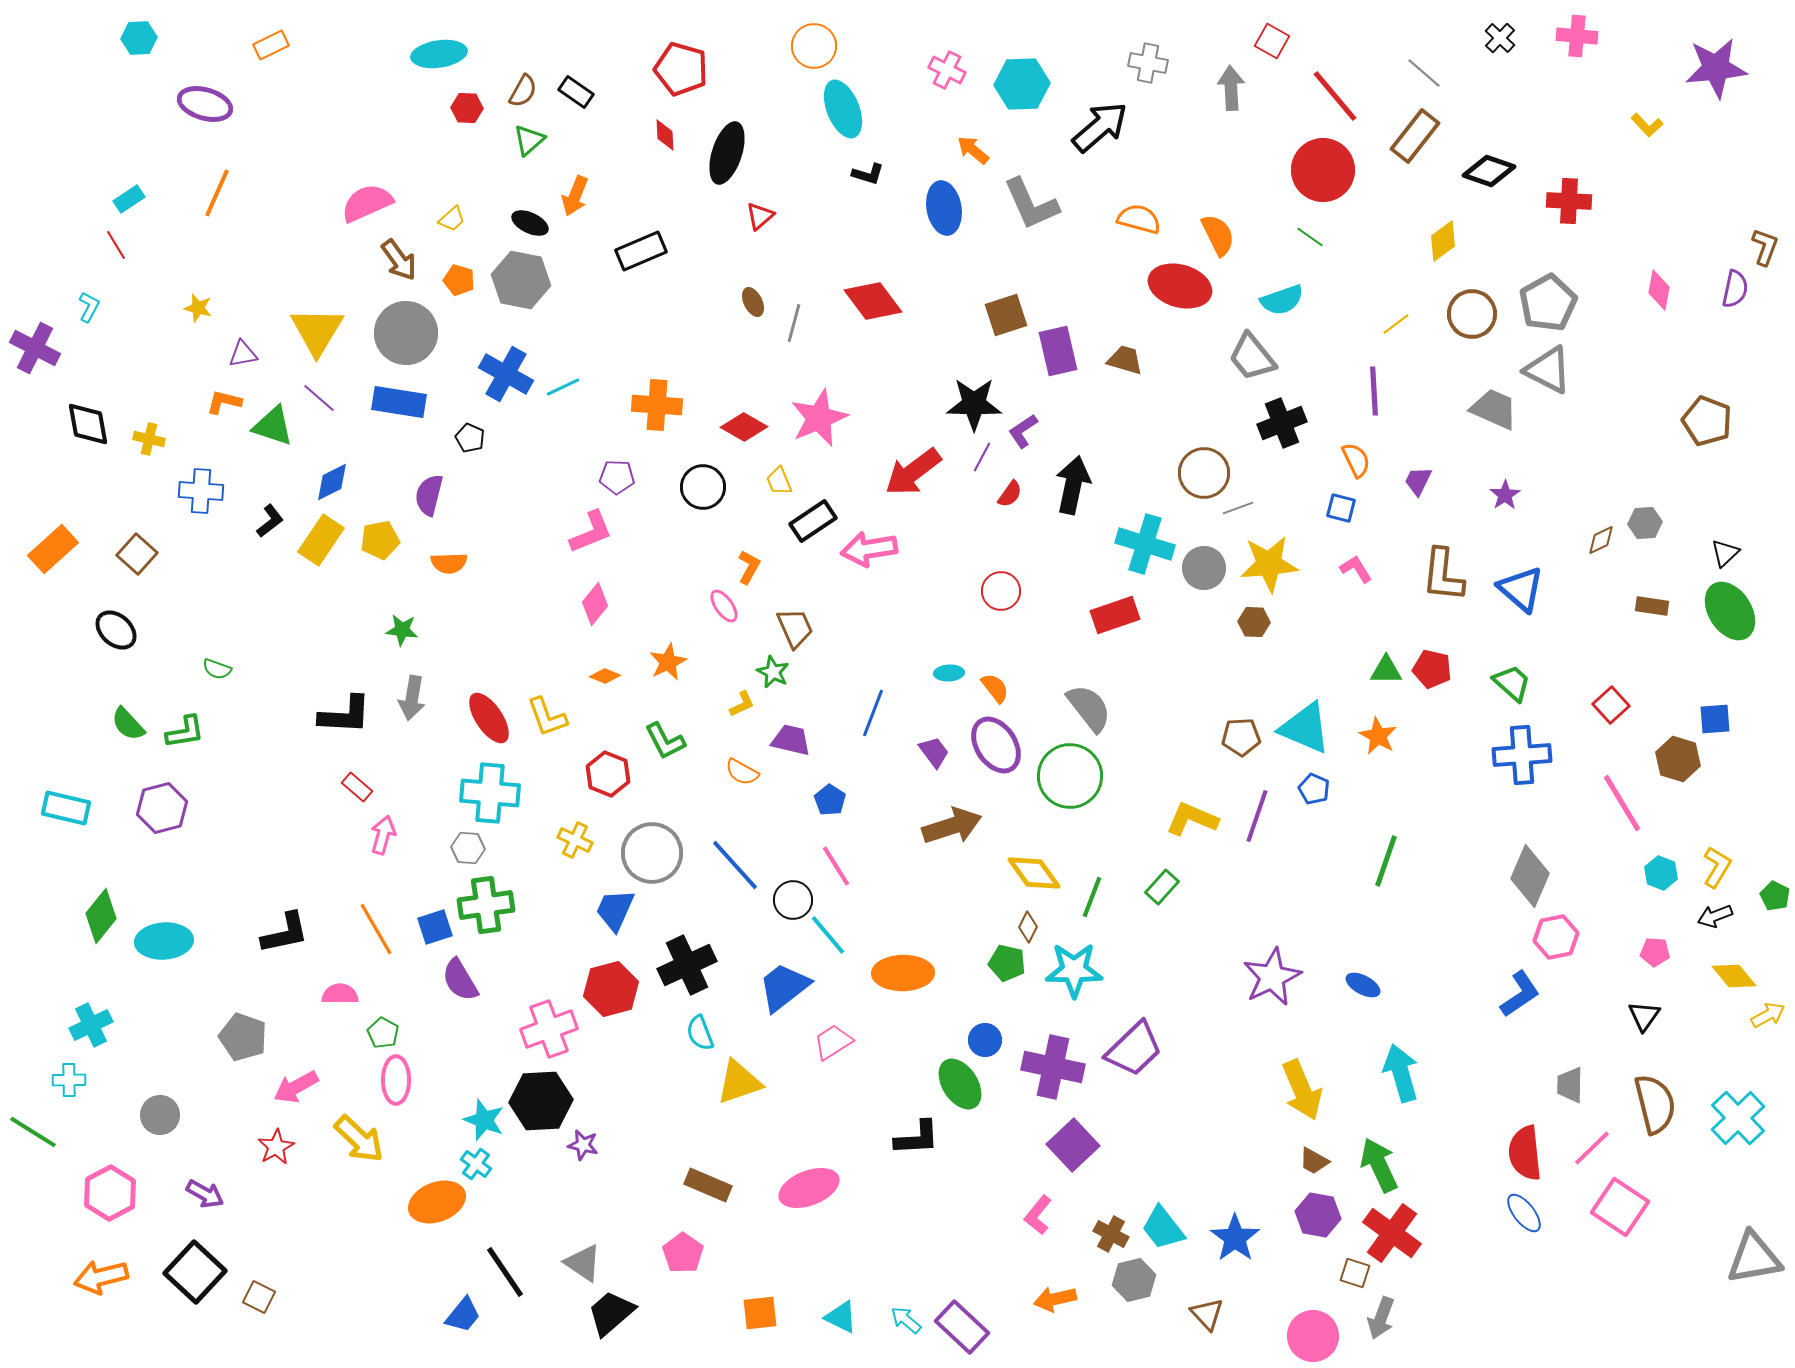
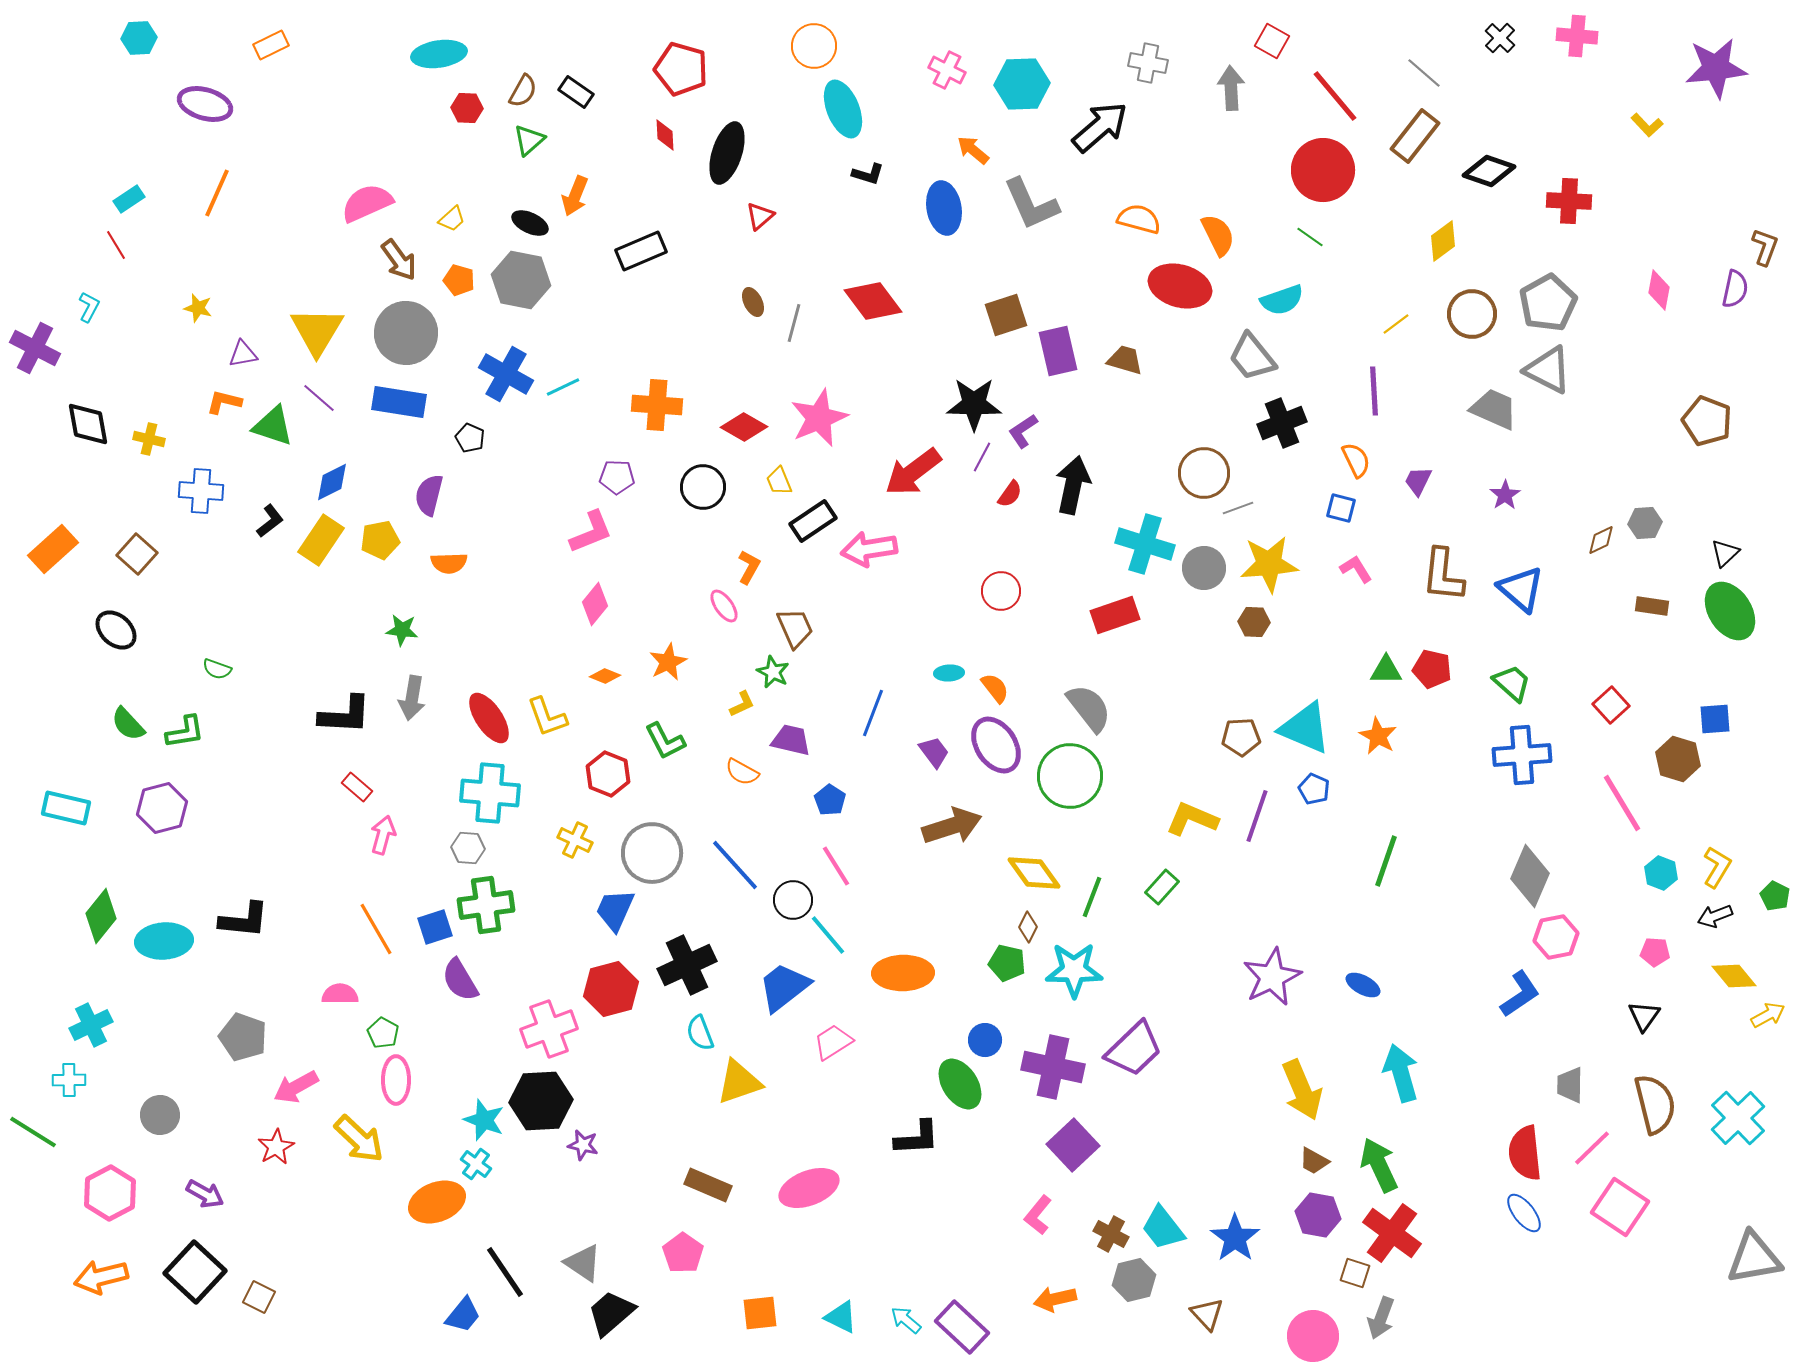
black L-shape at (285, 933): moved 41 px left, 13 px up; rotated 18 degrees clockwise
